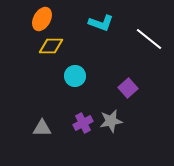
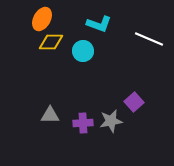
cyan L-shape: moved 2 px left, 1 px down
white line: rotated 16 degrees counterclockwise
yellow diamond: moved 4 px up
cyan circle: moved 8 px right, 25 px up
purple square: moved 6 px right, 14 px down
purple cross: rotated 24 degrees clockwise
gray triangle: moved 8 px right, 13 px up
